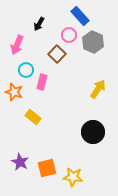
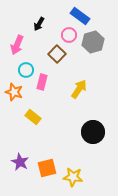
blue rectangle: rotated 12 degrees counterclockwise
gray hexagon: rotated 20 degrees clockwise
yellow arrow: moved 19 px left
